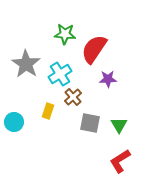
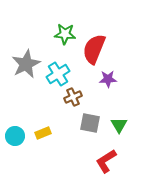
red semicircle: rotated 12 degrees counterclockwise
gray star: rotated 12 degrees clockwise
cyan cross: moved 2 px left
brown cross: rotated 18 degrees clockwise
yellow rectangle: moved 5 px left, 22 px down; rotated 49 degrees clockwise
cyan circle: moved 1 px right, 14 px down
red L-shape: moved 14 px left
